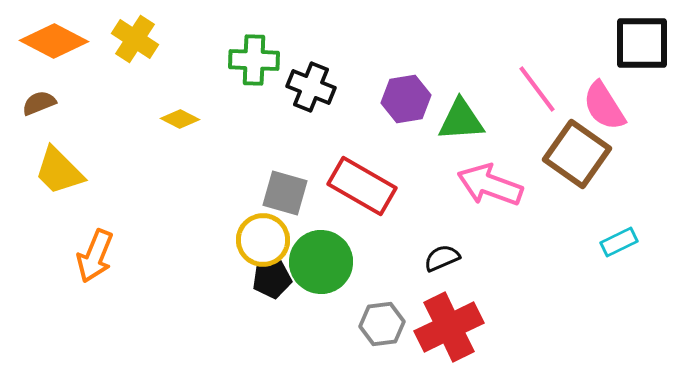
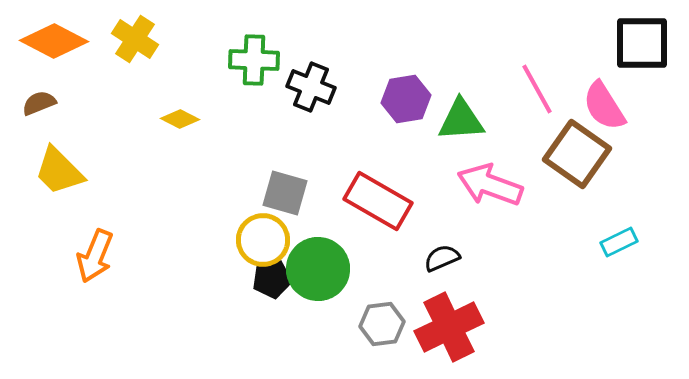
pink line: rotated 8 degrees clockwise
red rectangle: moved 16 px right, 15 px down
green circle: moved 3 px left, 7 px down
